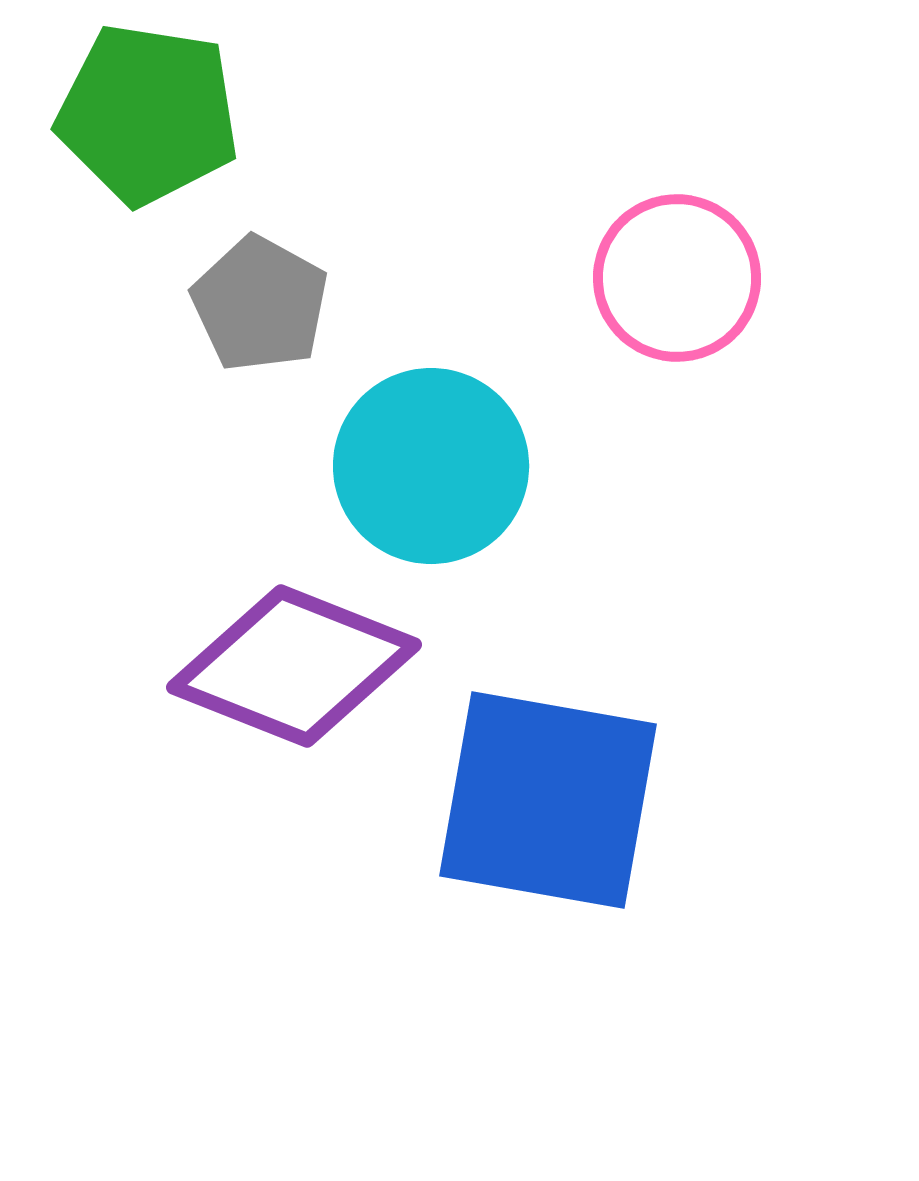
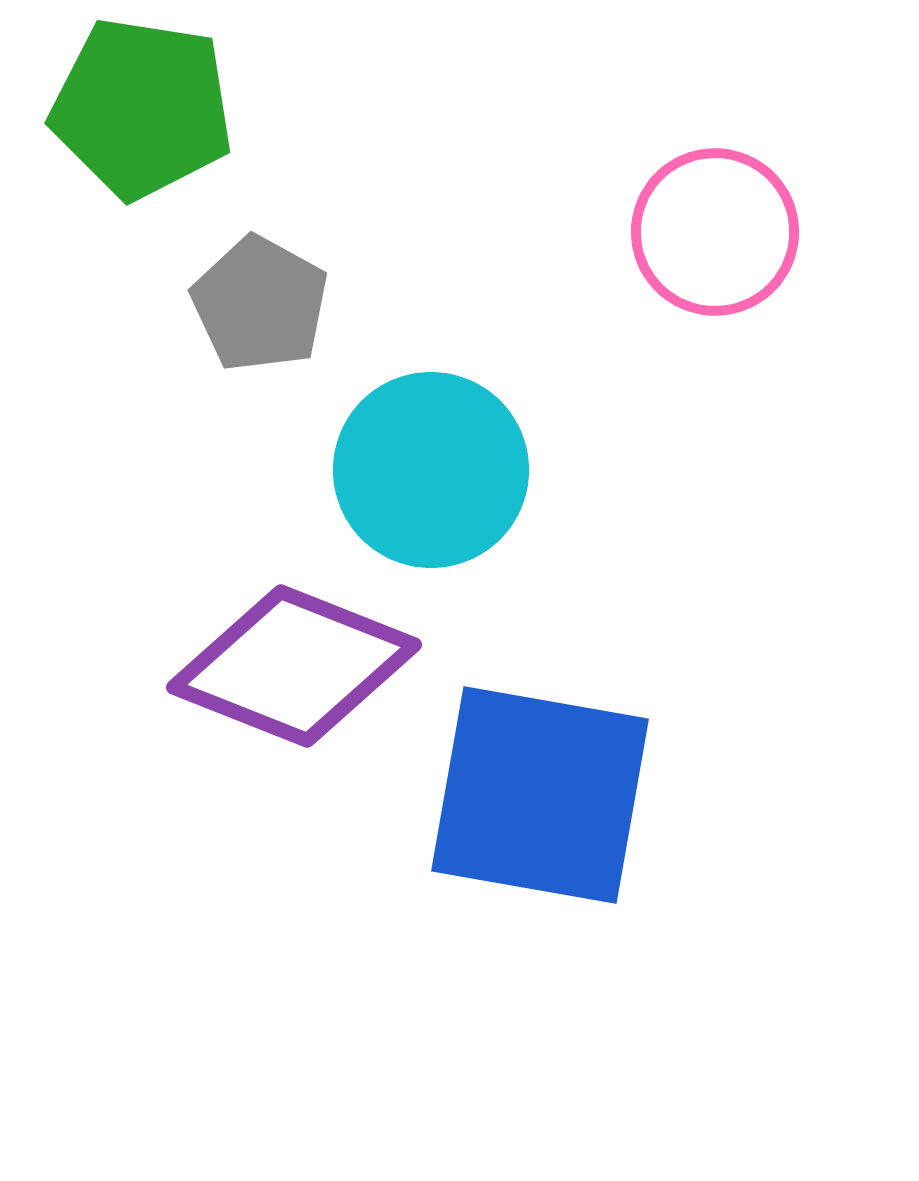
green pentagon: moved 6 px left, 6 px up
pink circle: moved 38 px right, 46 px up
cyan circle: moved 4 px down
blue square: moved 8 px left, 5 px up
